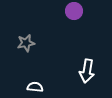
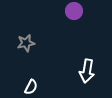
white semicircle: moved 4 px left; rotated 112 degrees clockwise
